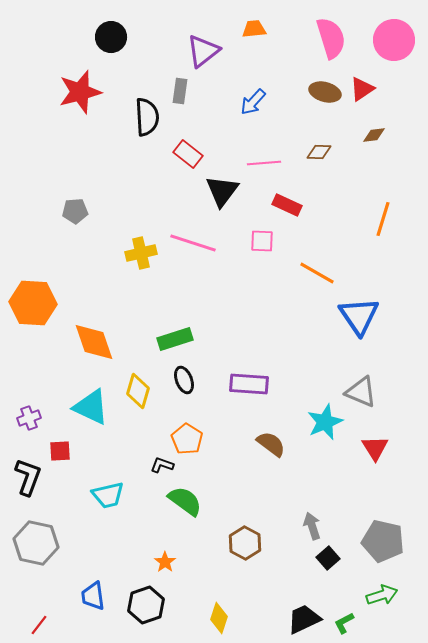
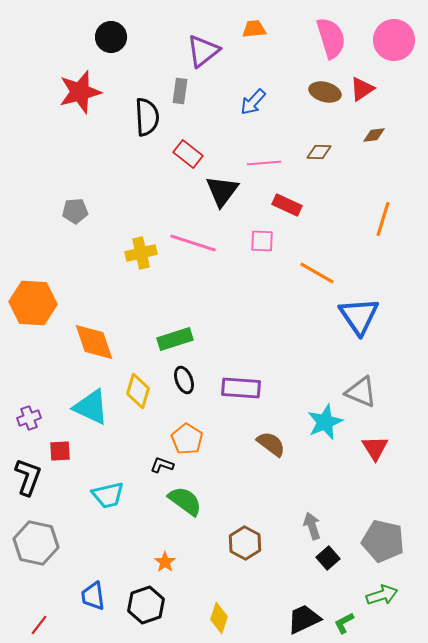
purple rectangle at (249, 384): moved 8 px left, 4 px down
